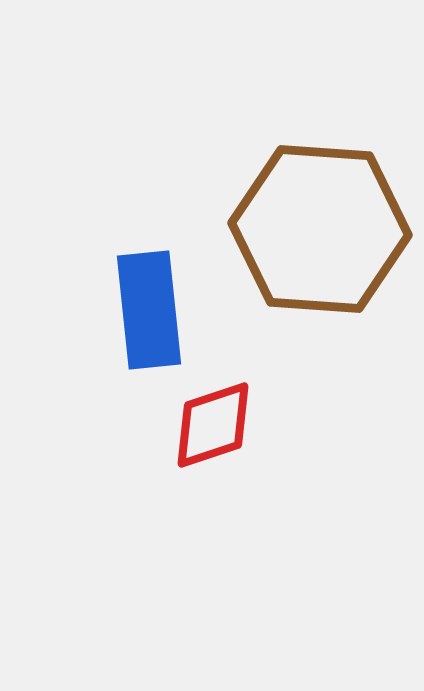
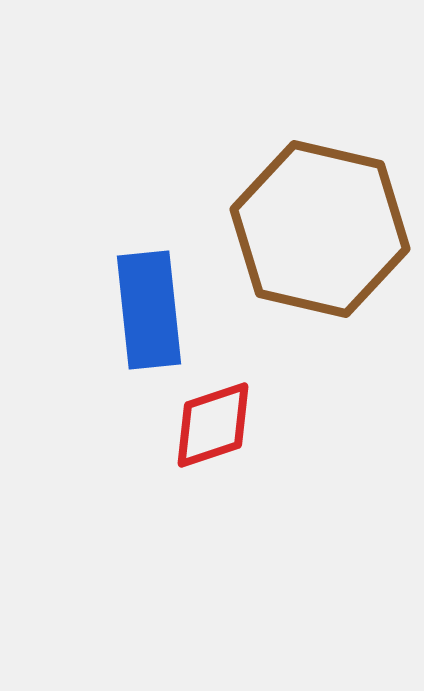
brown hexagon: rotated 9 degrees clockwise
